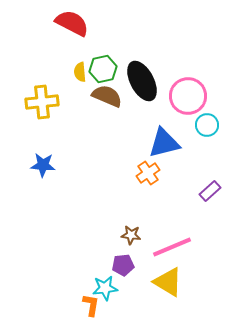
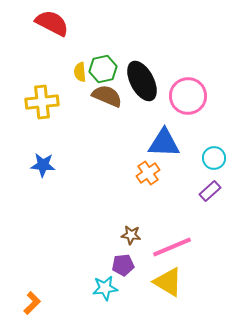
red semicircle: moved 20 px left
cyan circle: moved 7 px right, 33 px down
blue triangle: rotated 16 degrees clockwise
orange L-shape: moved 59 px left, 2 px up; rotated 35 degrees clockwise
